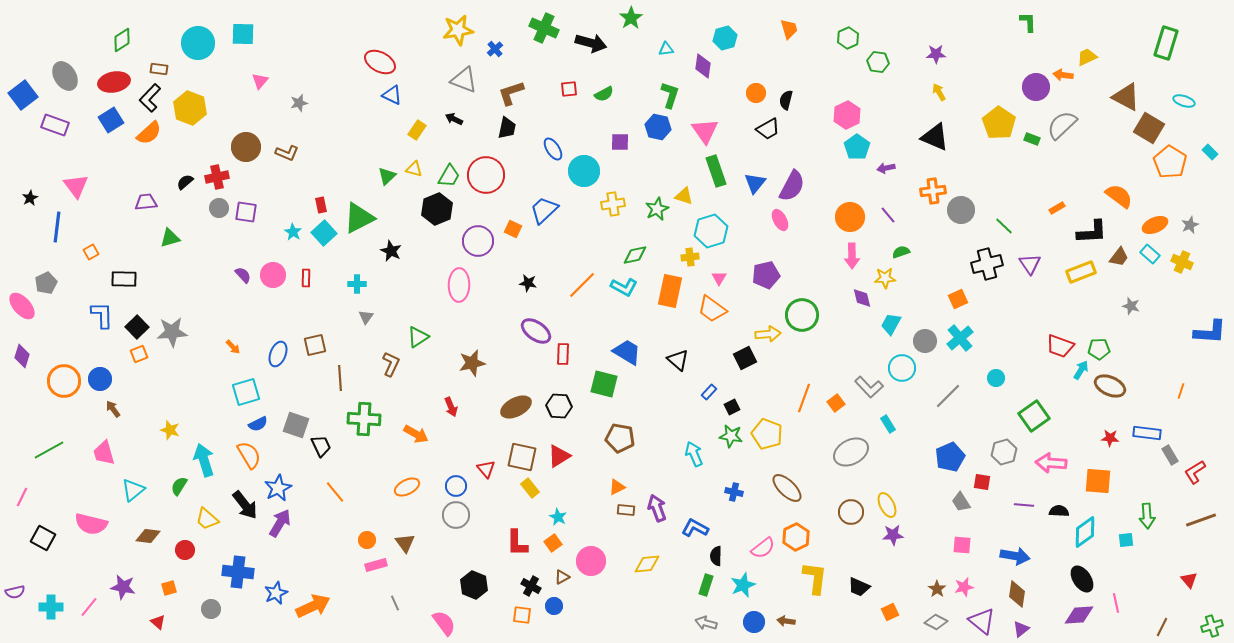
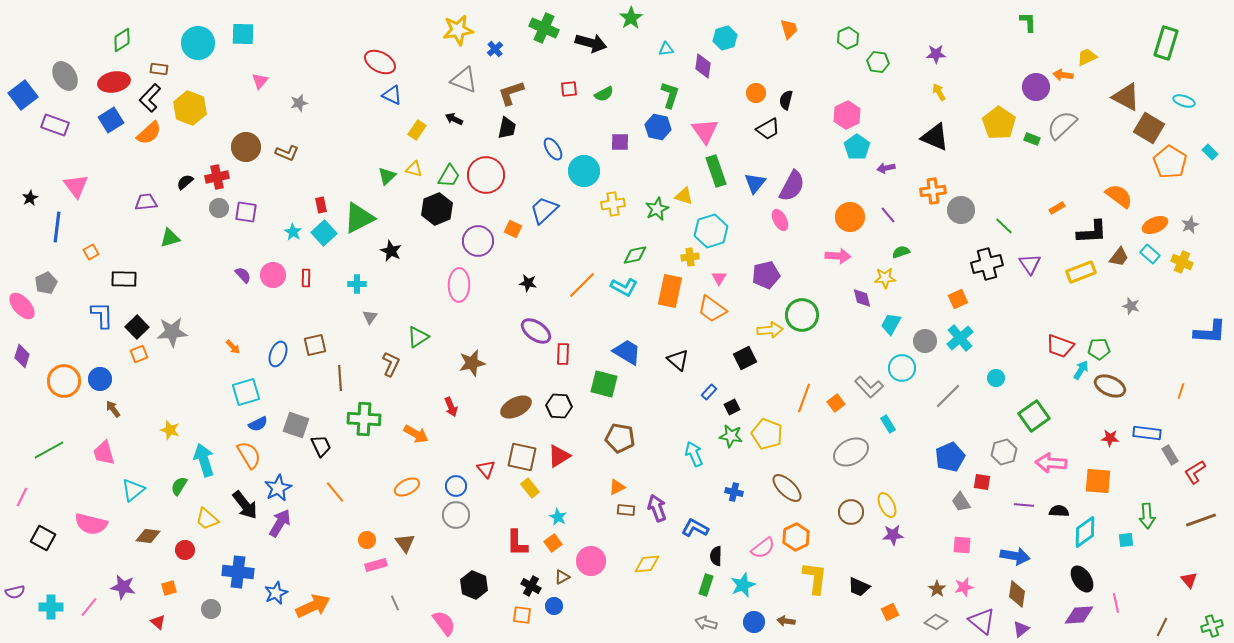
pink arrow at (852, 256): moved 14 px left; rotated 85 degrees counterclockwise
gray triangle at (366, 317): moved 4 px right
yellow arrow at (768, 334): moved 2 px right, 4 px up
